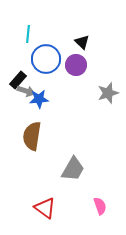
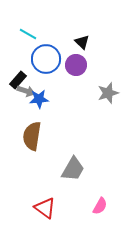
cyan line: rotated 66 degrees counterclockwise
pink semicircle: rotated 48 degrees clockwise
